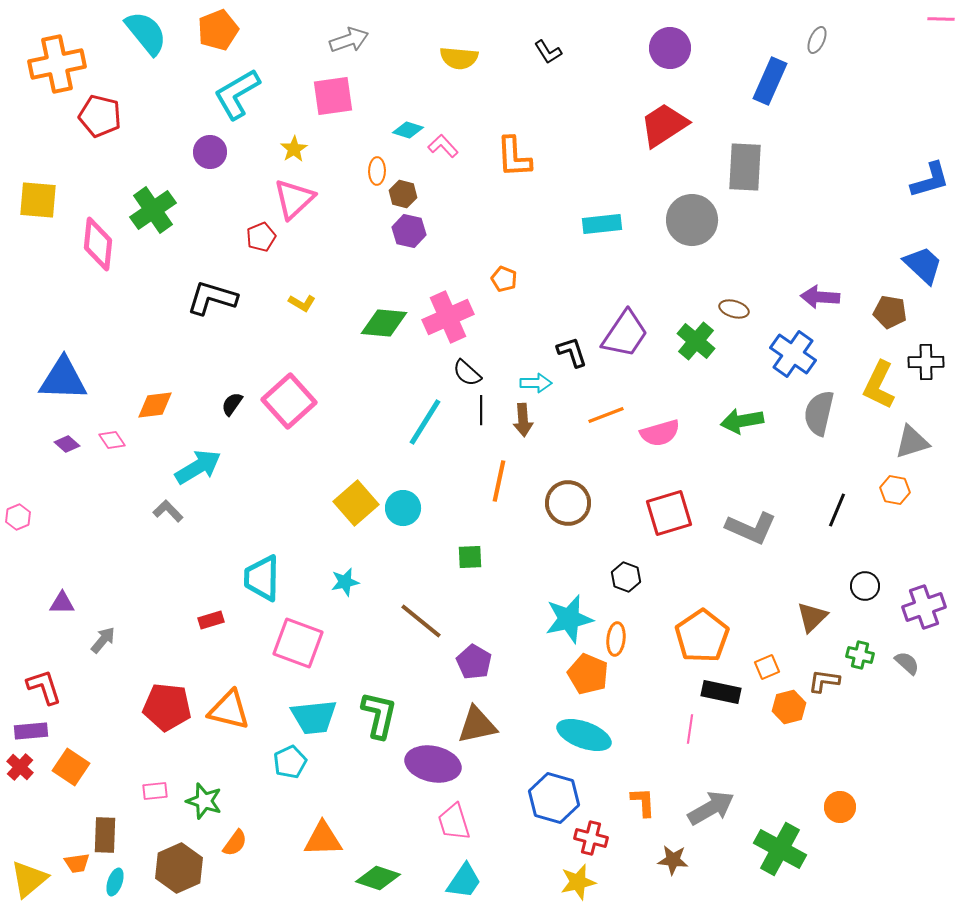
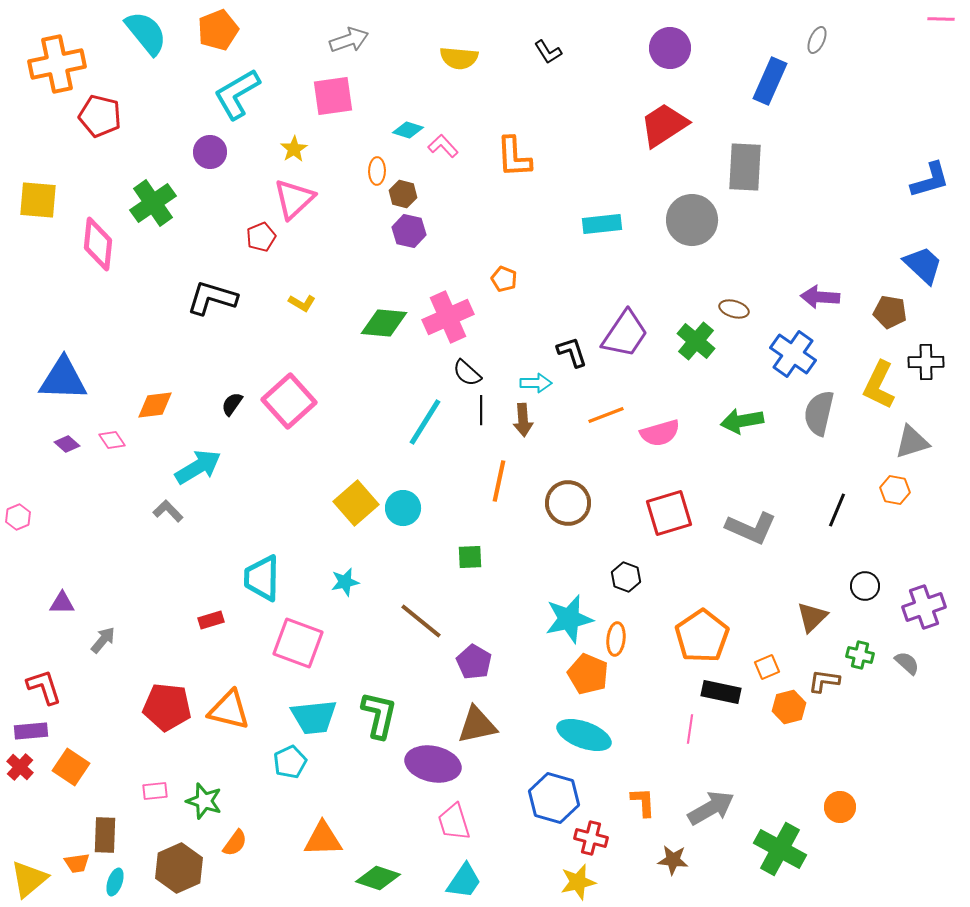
green cross at (153, 210): moved 7 px up
